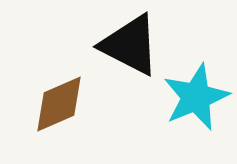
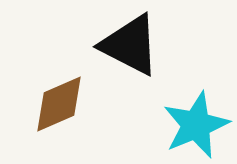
cyan star: moved 28 px down
